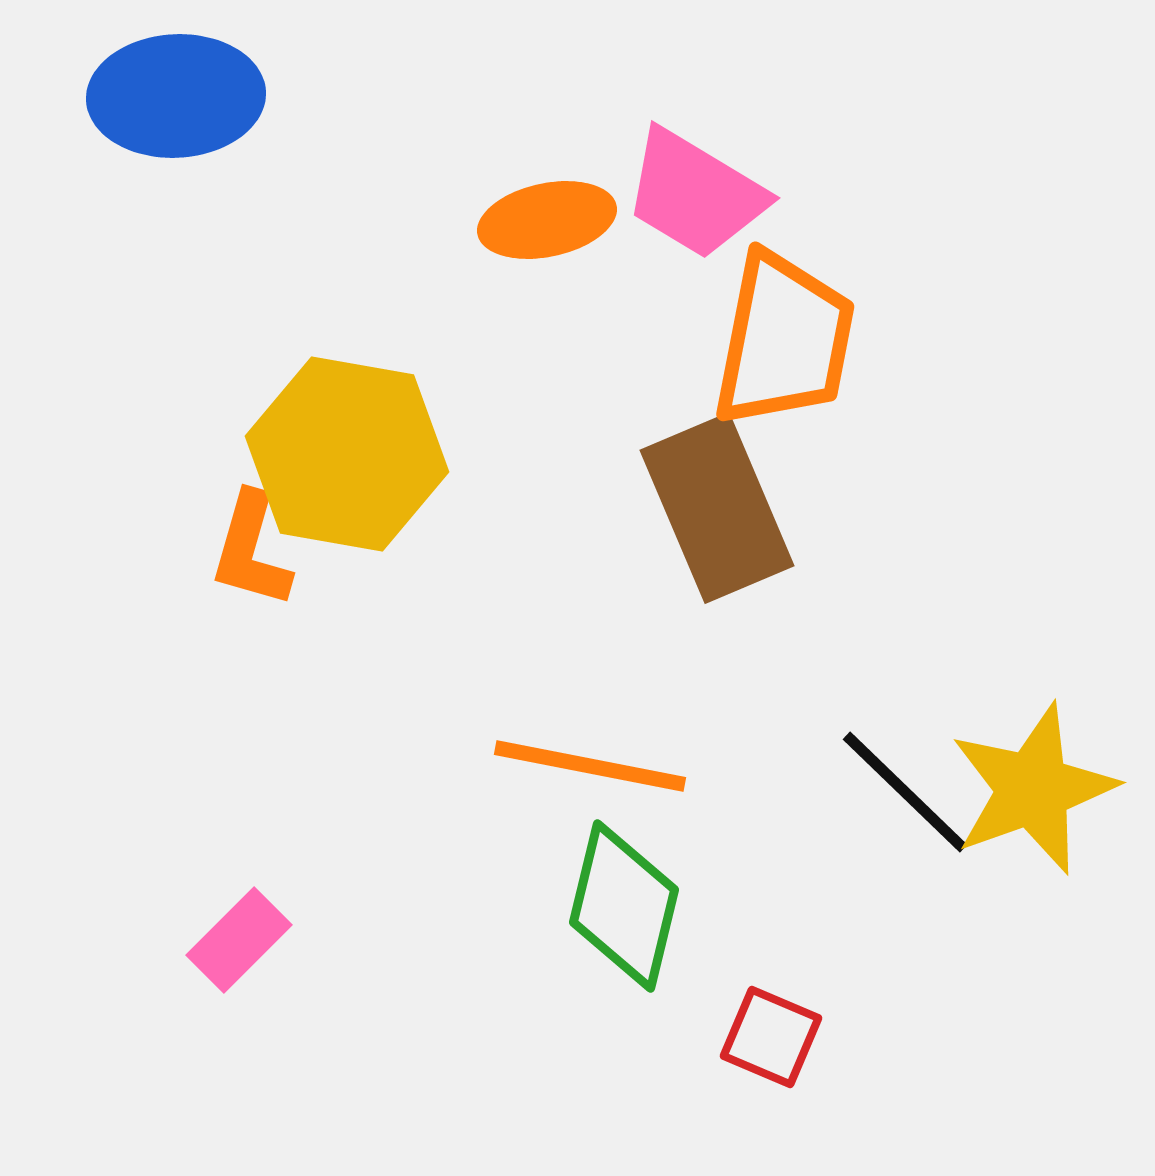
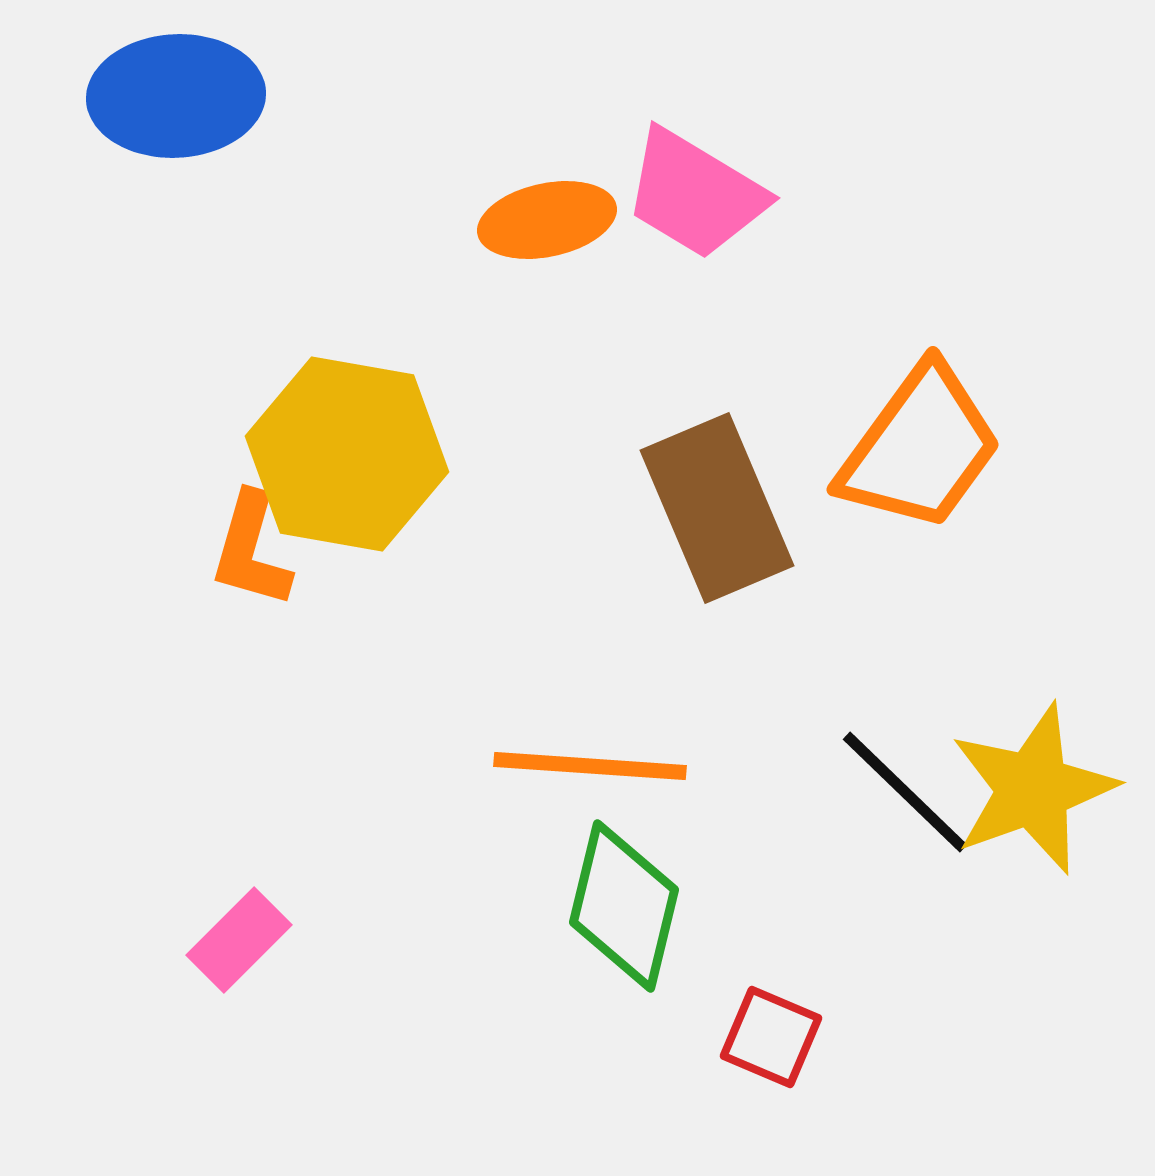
orange trapezoid: moved 136 px right, 108 px down; rotated 25 degrees clockwise
orange line: rotated 7 degrees counterclockwise
